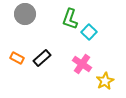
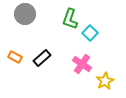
cyan square: moved 1 px right, 1 px down
orange rectangle: moved 2 px left, 1 px up
